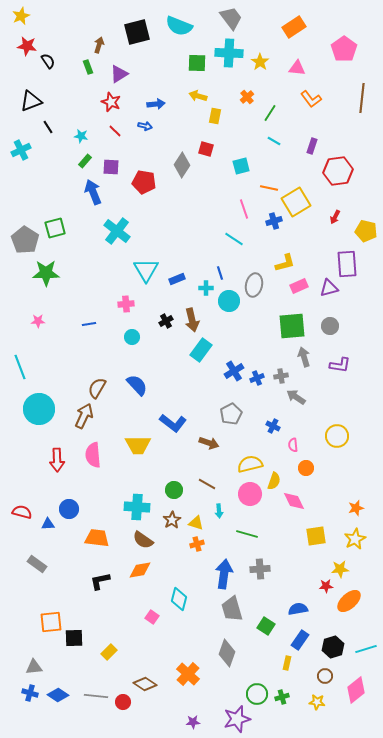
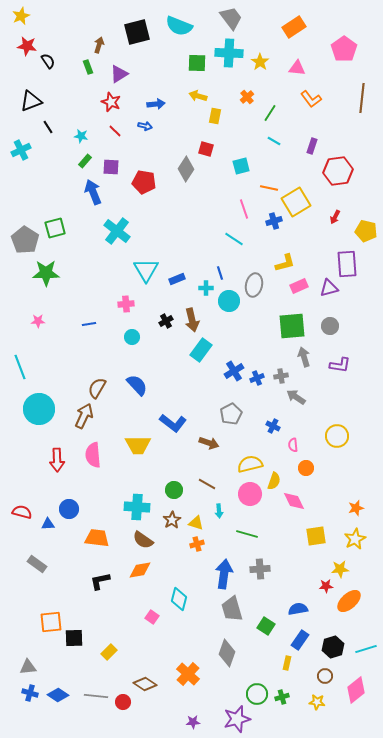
gray diamond at (182, 165): moved 4 px right, 4 px down
gray triangle at (34, 667): moved 6 px left
